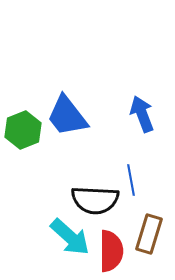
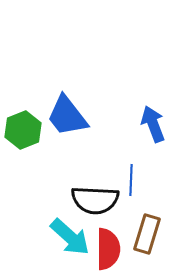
blue arrow: moved 11 px right, 10 px down
blue line: rotated 12 degrees clockwise
brown rectangle: moved 2 px left
red semicircle: moved 3 px left, 2 px up
